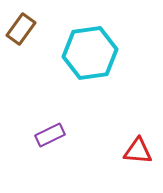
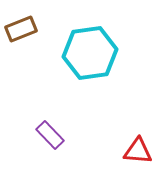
brown rectangle: rotated 32 degrees clockwise
purple rectangle: rotated 72 degrees clockwise
